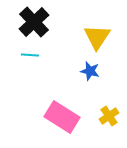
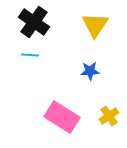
black cross: rotated 12 degrees counterclockwise
yellow triangle: moved 2 px left, 12 px up
blue star: rotated 18 degrees counterclockwise
